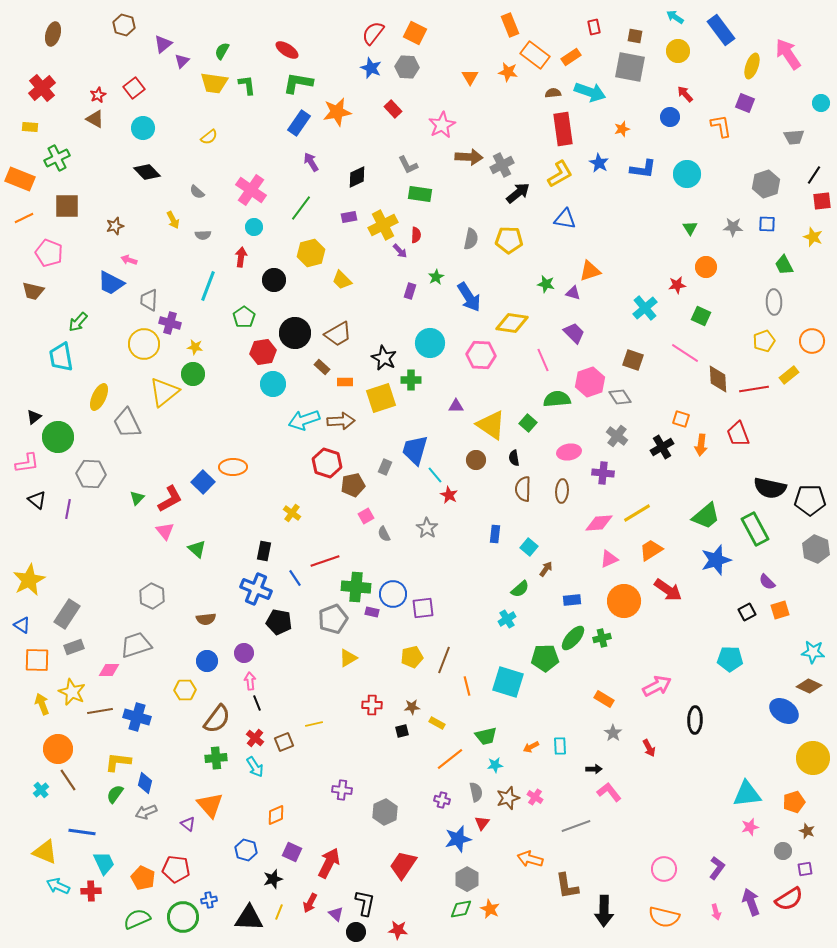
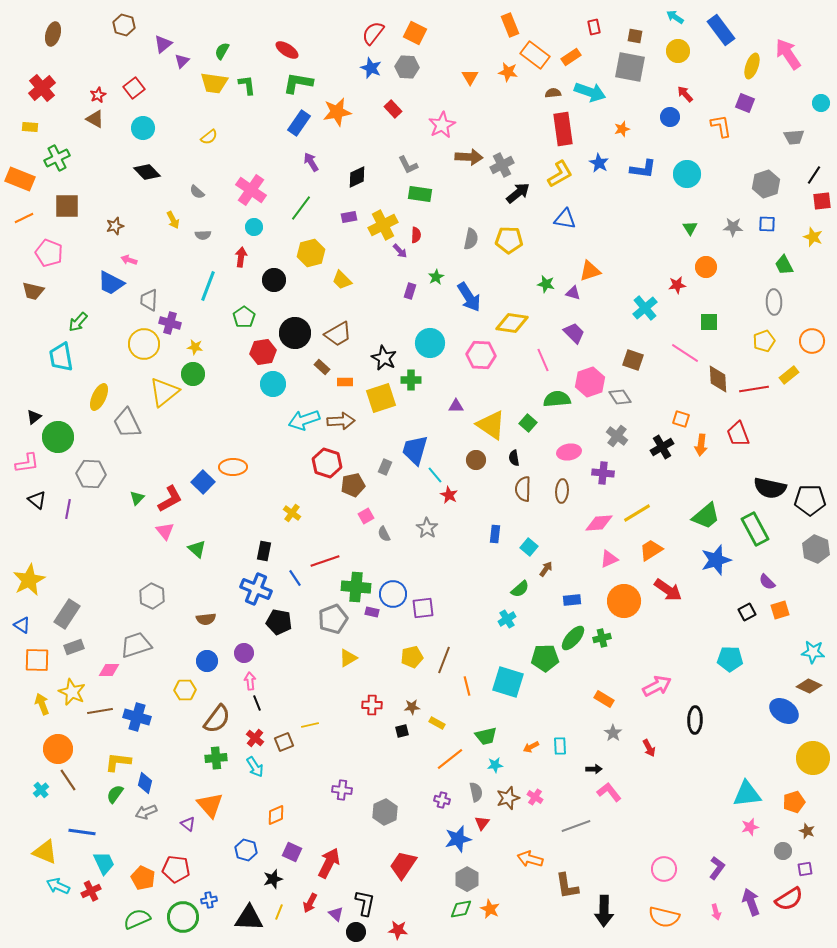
green square at (701, 316): moved 8 px right, 6 px down; rotated 24 degrees counterclockwise
yellow line at (314, 724): moved 4 px left, 1 px down
red cross at (91, 891): rotated 24 degrees counterclockwise
